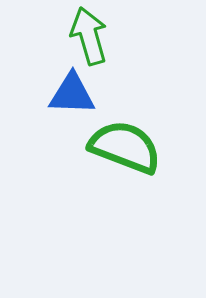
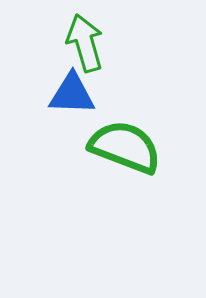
green arrow: moved 4 px left, 7 px down
